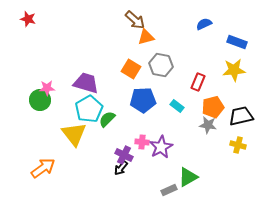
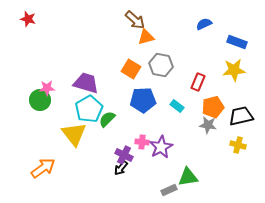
green triangle: rotated 20 degrees clockwise
